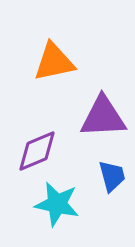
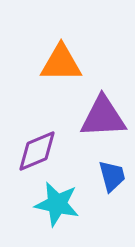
orange triangle: moved 7 px right, 1 px down; rotated 12 degrees clockwise
